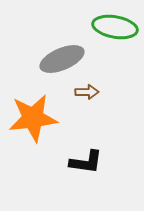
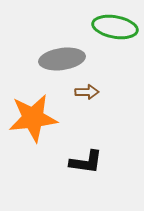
gray ellipse: rotated 15 degrees clockwise
